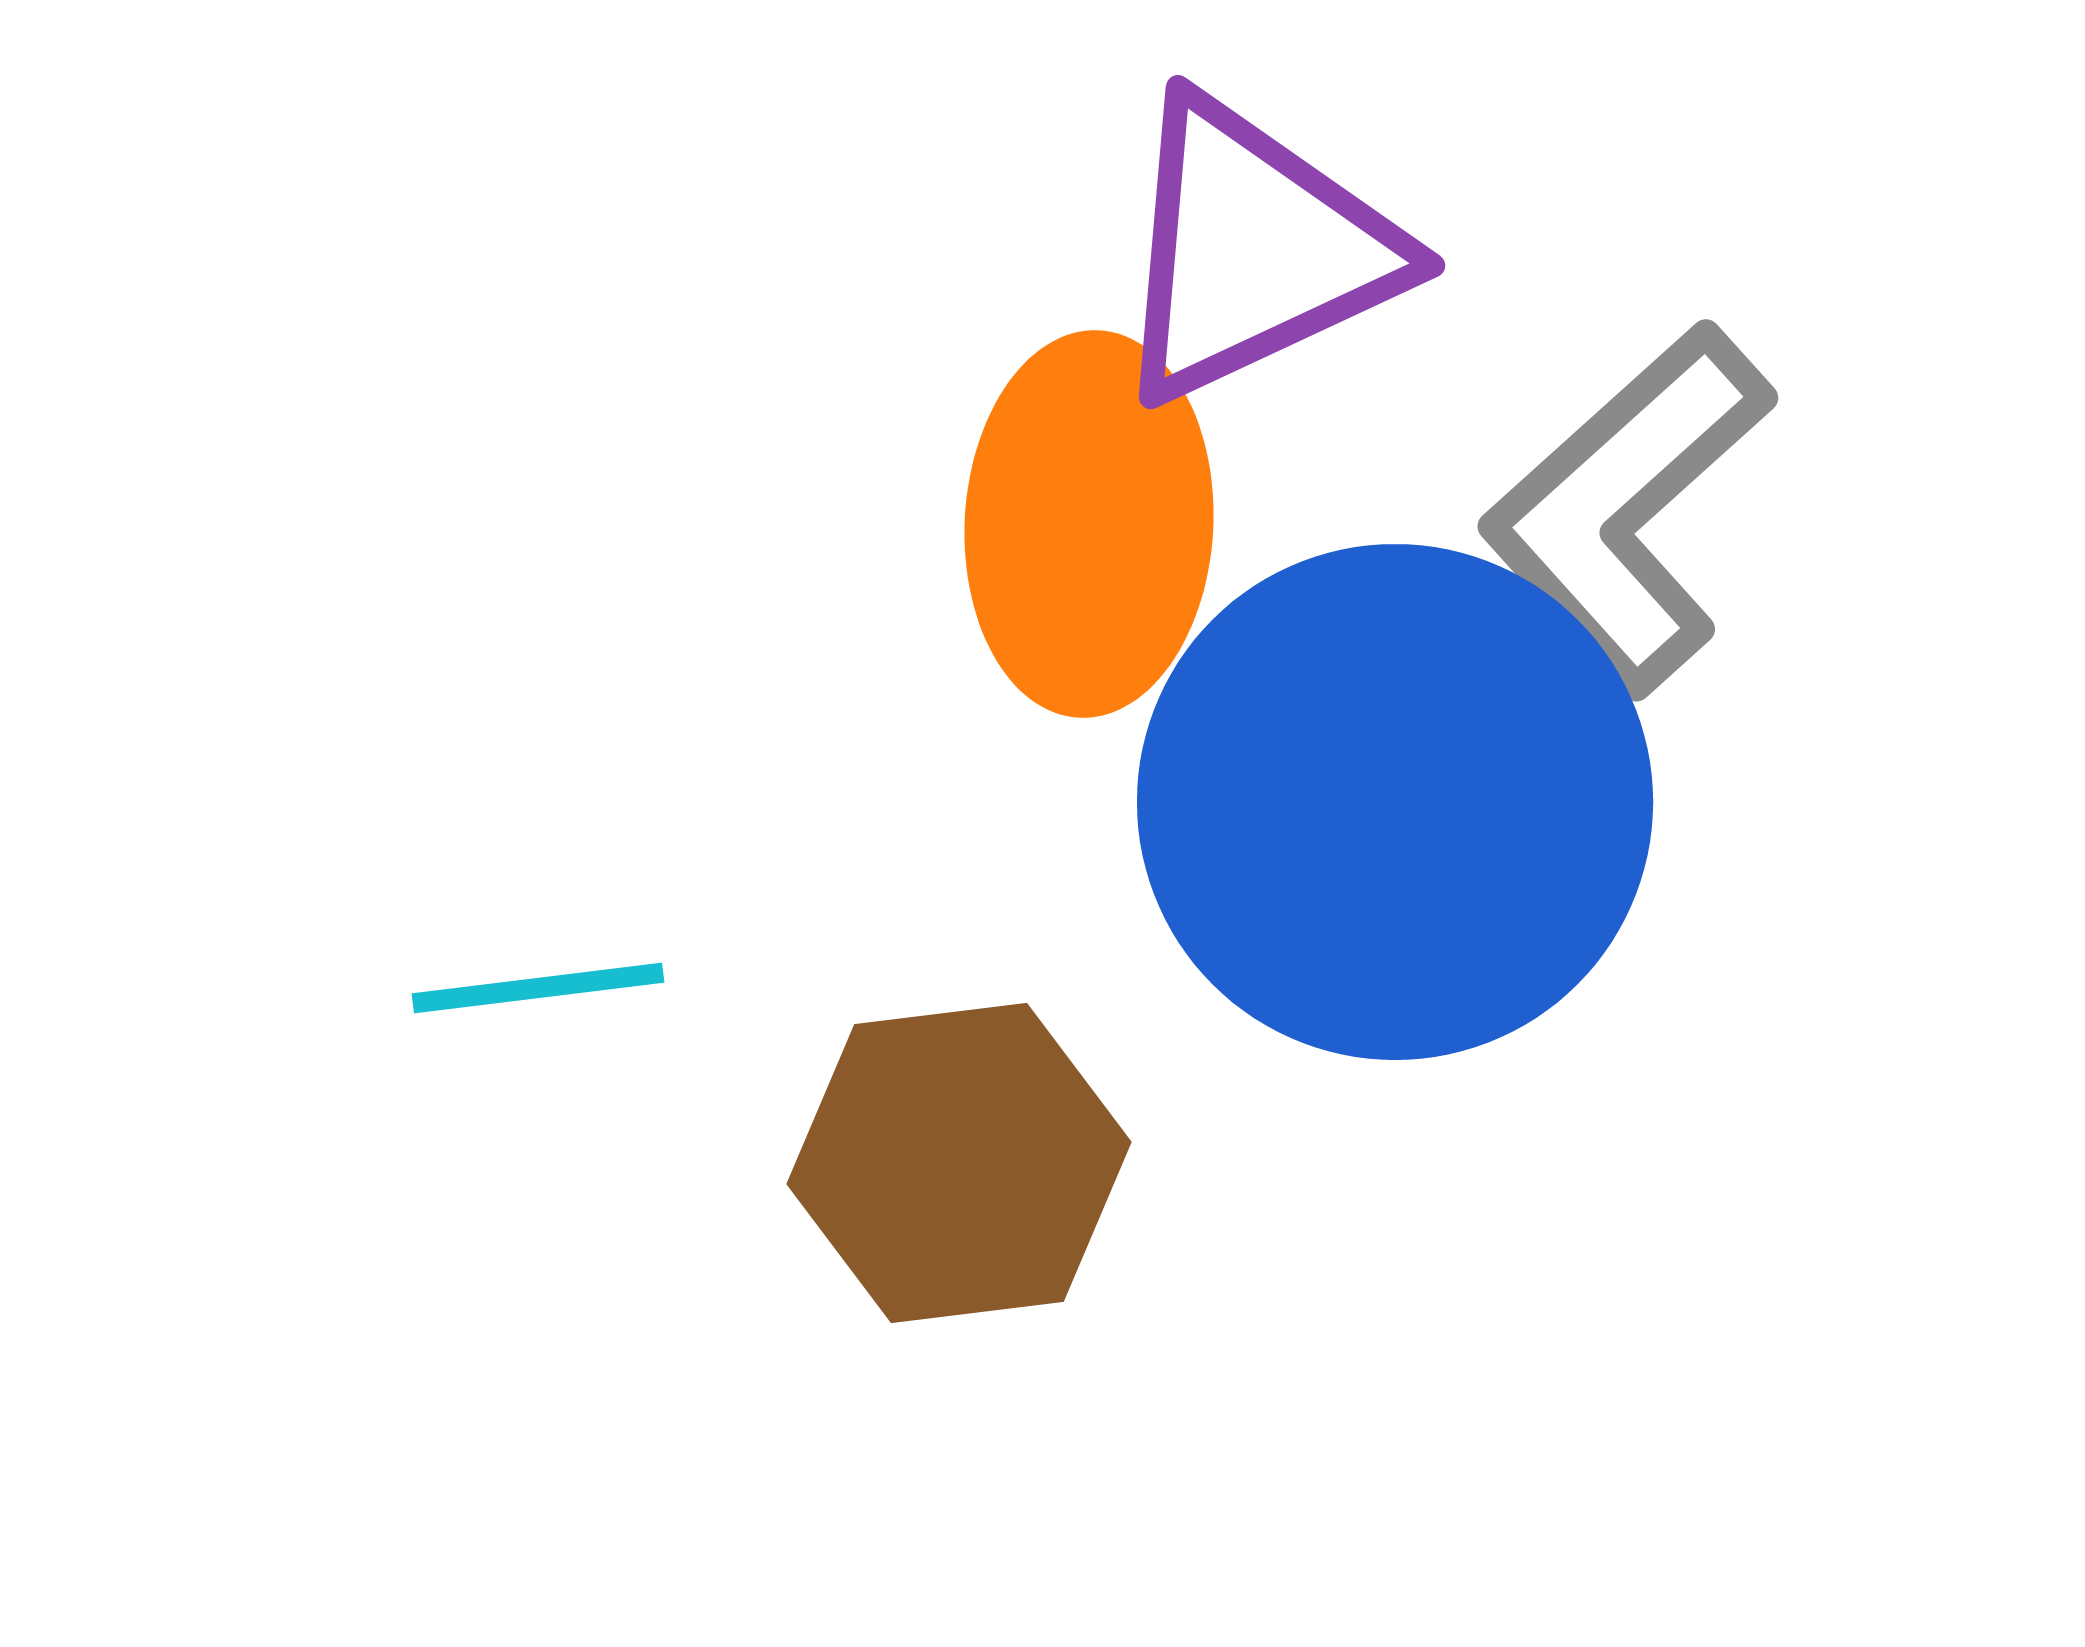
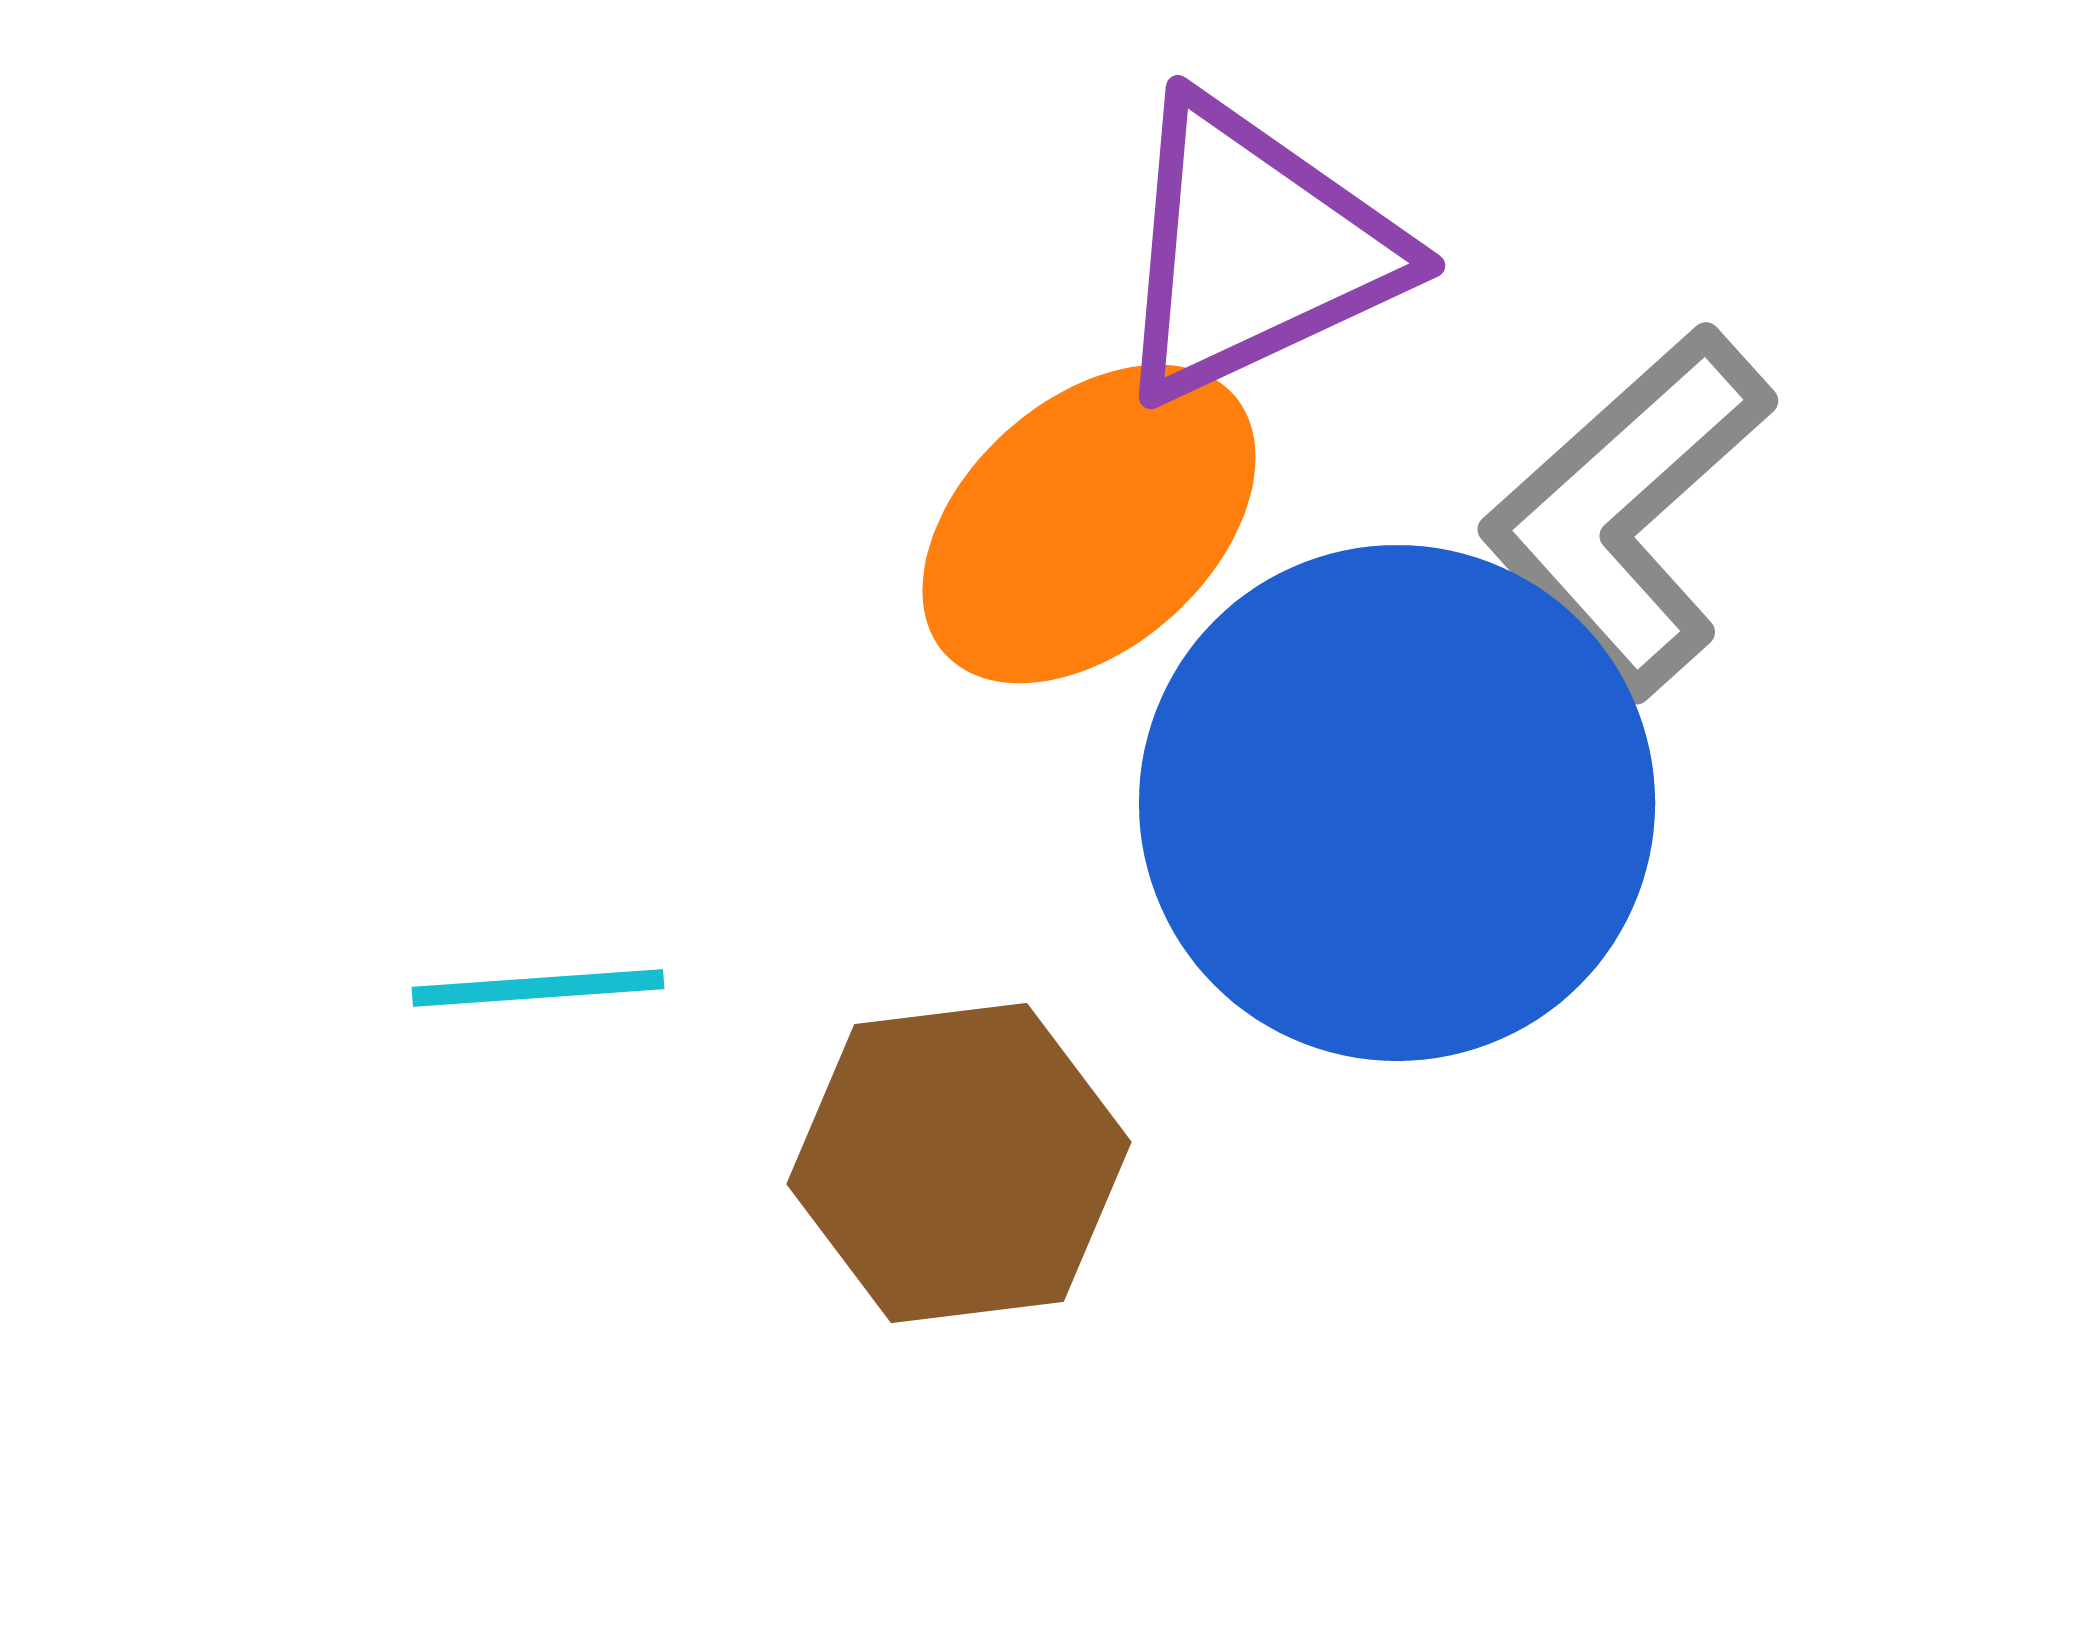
gray L-shape: moved 3 px down
orange ellipse: rotated 45 degrees clockwise
blue circle: moved 2 px right, 1 px down
cyan line: rotated 3 degrees clockwise
